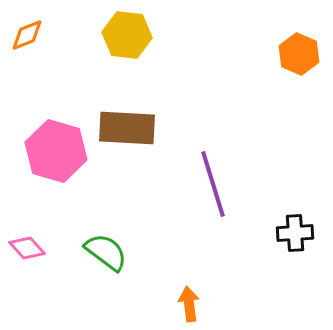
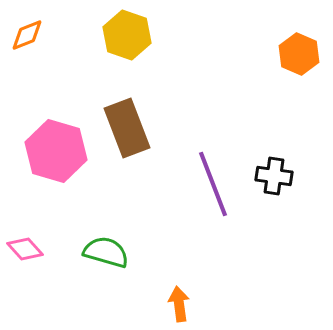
yellow hexagon: rotated 12 degrees clockwise
brown rectangle: rotated 66 degrees clockwise
purple line: rotated 4 degrees counterclockwise
black cross: moved 21 px left, 57 px up; rotated 12 degrees clockwise
pink diamond: moved 2 px left, 1 px down
green semicircle: rotated 21 degrees counterclockwise
orange arrow: moved 10 px left
